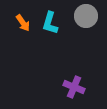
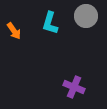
orange arrow: moved 9 px left, 8 px down
